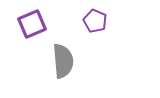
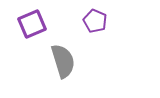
gray semicircle: rotated 12 degrees counterclockwise
